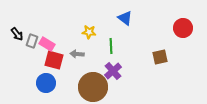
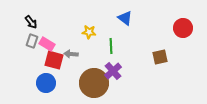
black arrow: moved 14 px right, 12 px up
gray arrow: moved 6 px left
brown circle: moved 1 px right, 4 px up
